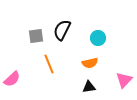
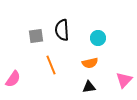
black semicircle: rotated 30 degrees counterclockwise
orange line: moved 2 px right, 1 px down
pink semicircle: moved 1 px right; rotated 12 degrees counterclockwise
